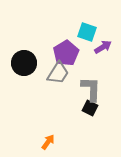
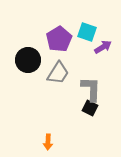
purple pentagon: moved 7 px left, 14 px up
black circle: moved 4 px right, 3 px up
orange arrow: rotated 147 degrees clockwise
